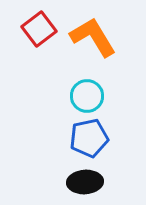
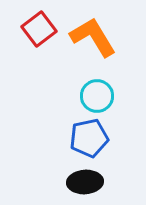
cyan circle: moved 10 px right
